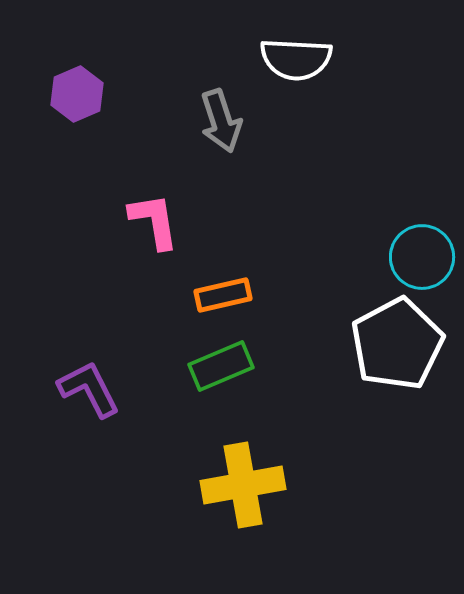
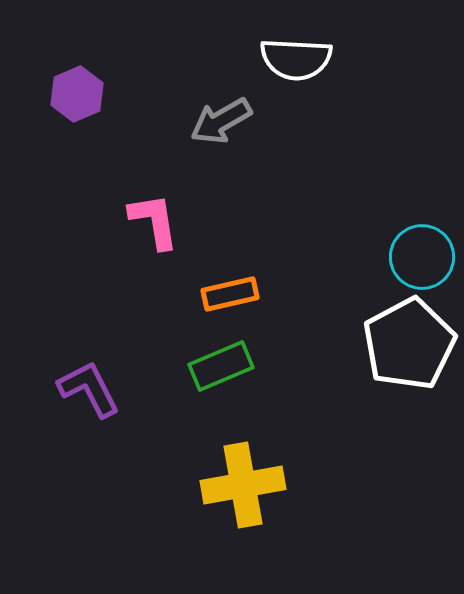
gray arrow: rotated 78 degrees clockwise
orange rectangle: moved 7 px right, 1 px up
white pentagon: moved 12 px right
